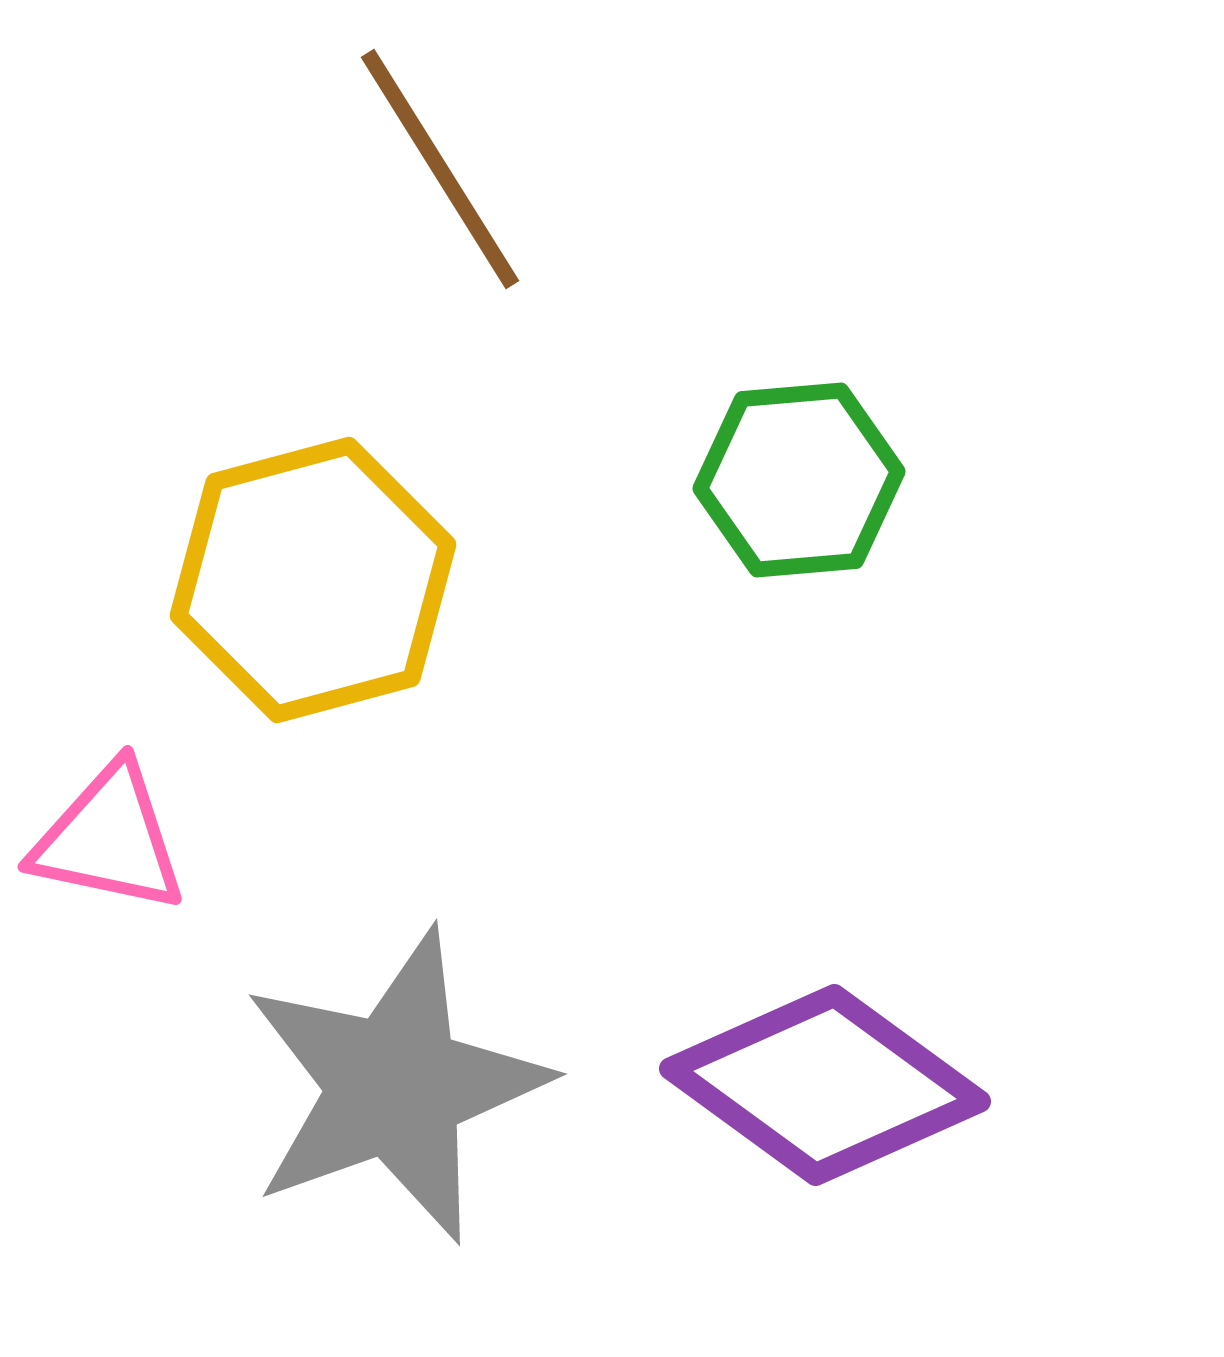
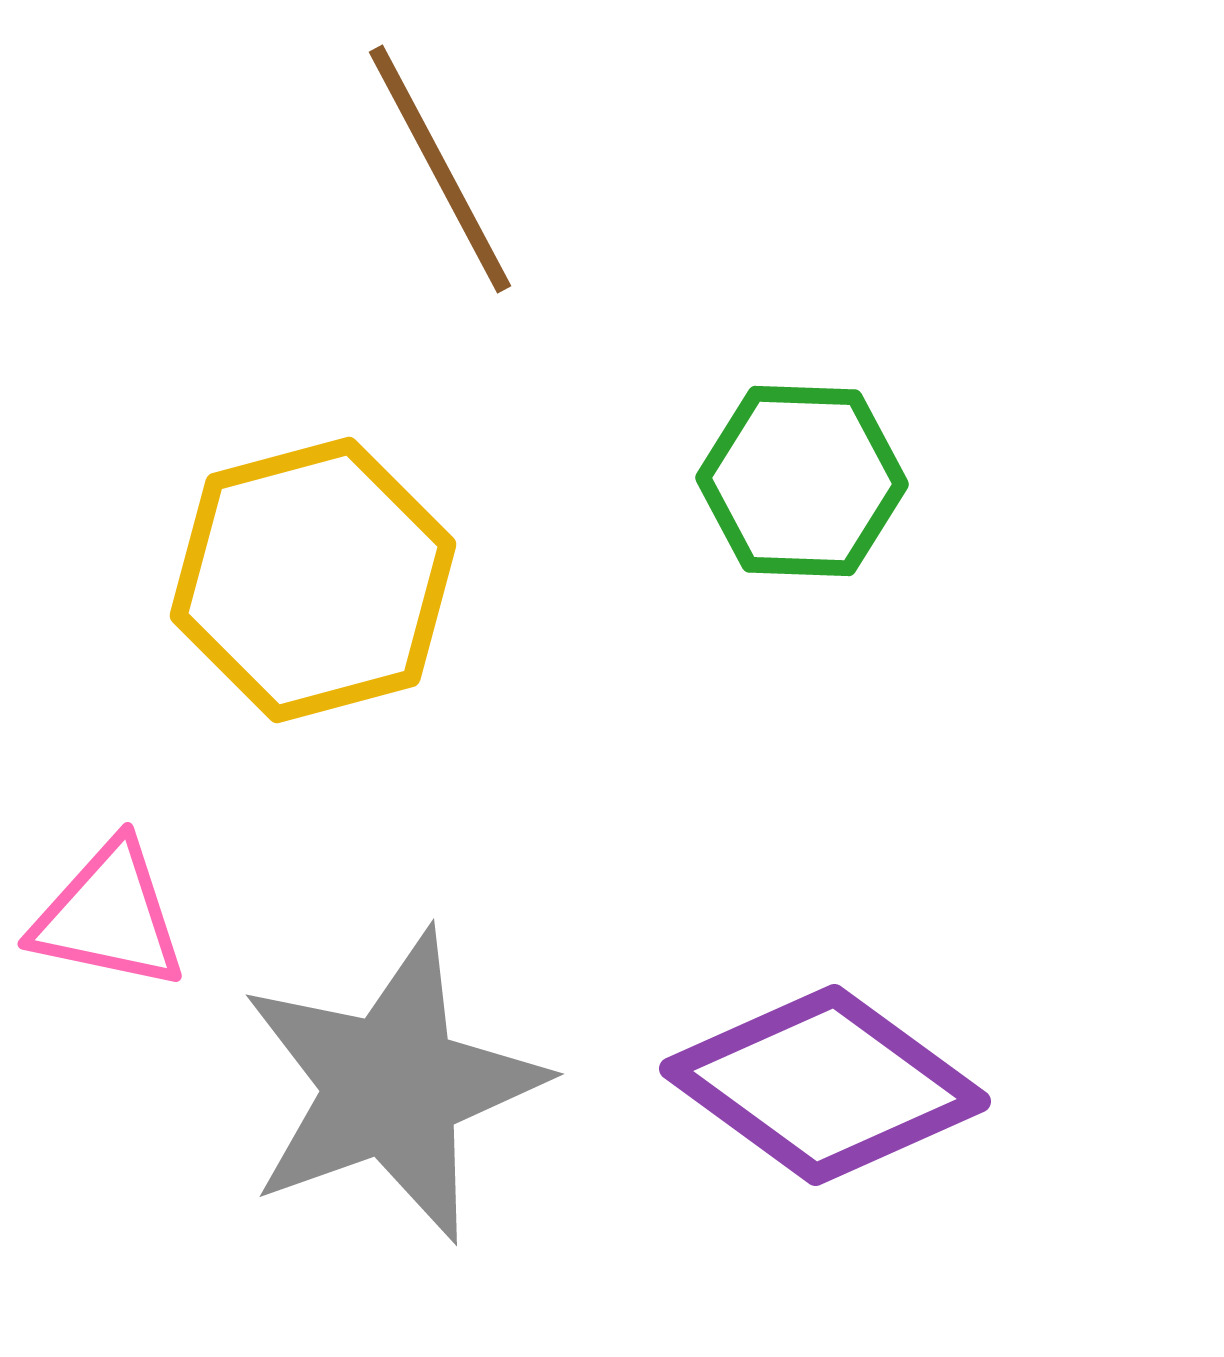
brown line: rotated 4 degrees clockwise
green hexagon: moved 3 px right, 1 px down; rotated 7 degrees clockwise
pink triangle: moved 77 px down
gray star: moved 3 px left
